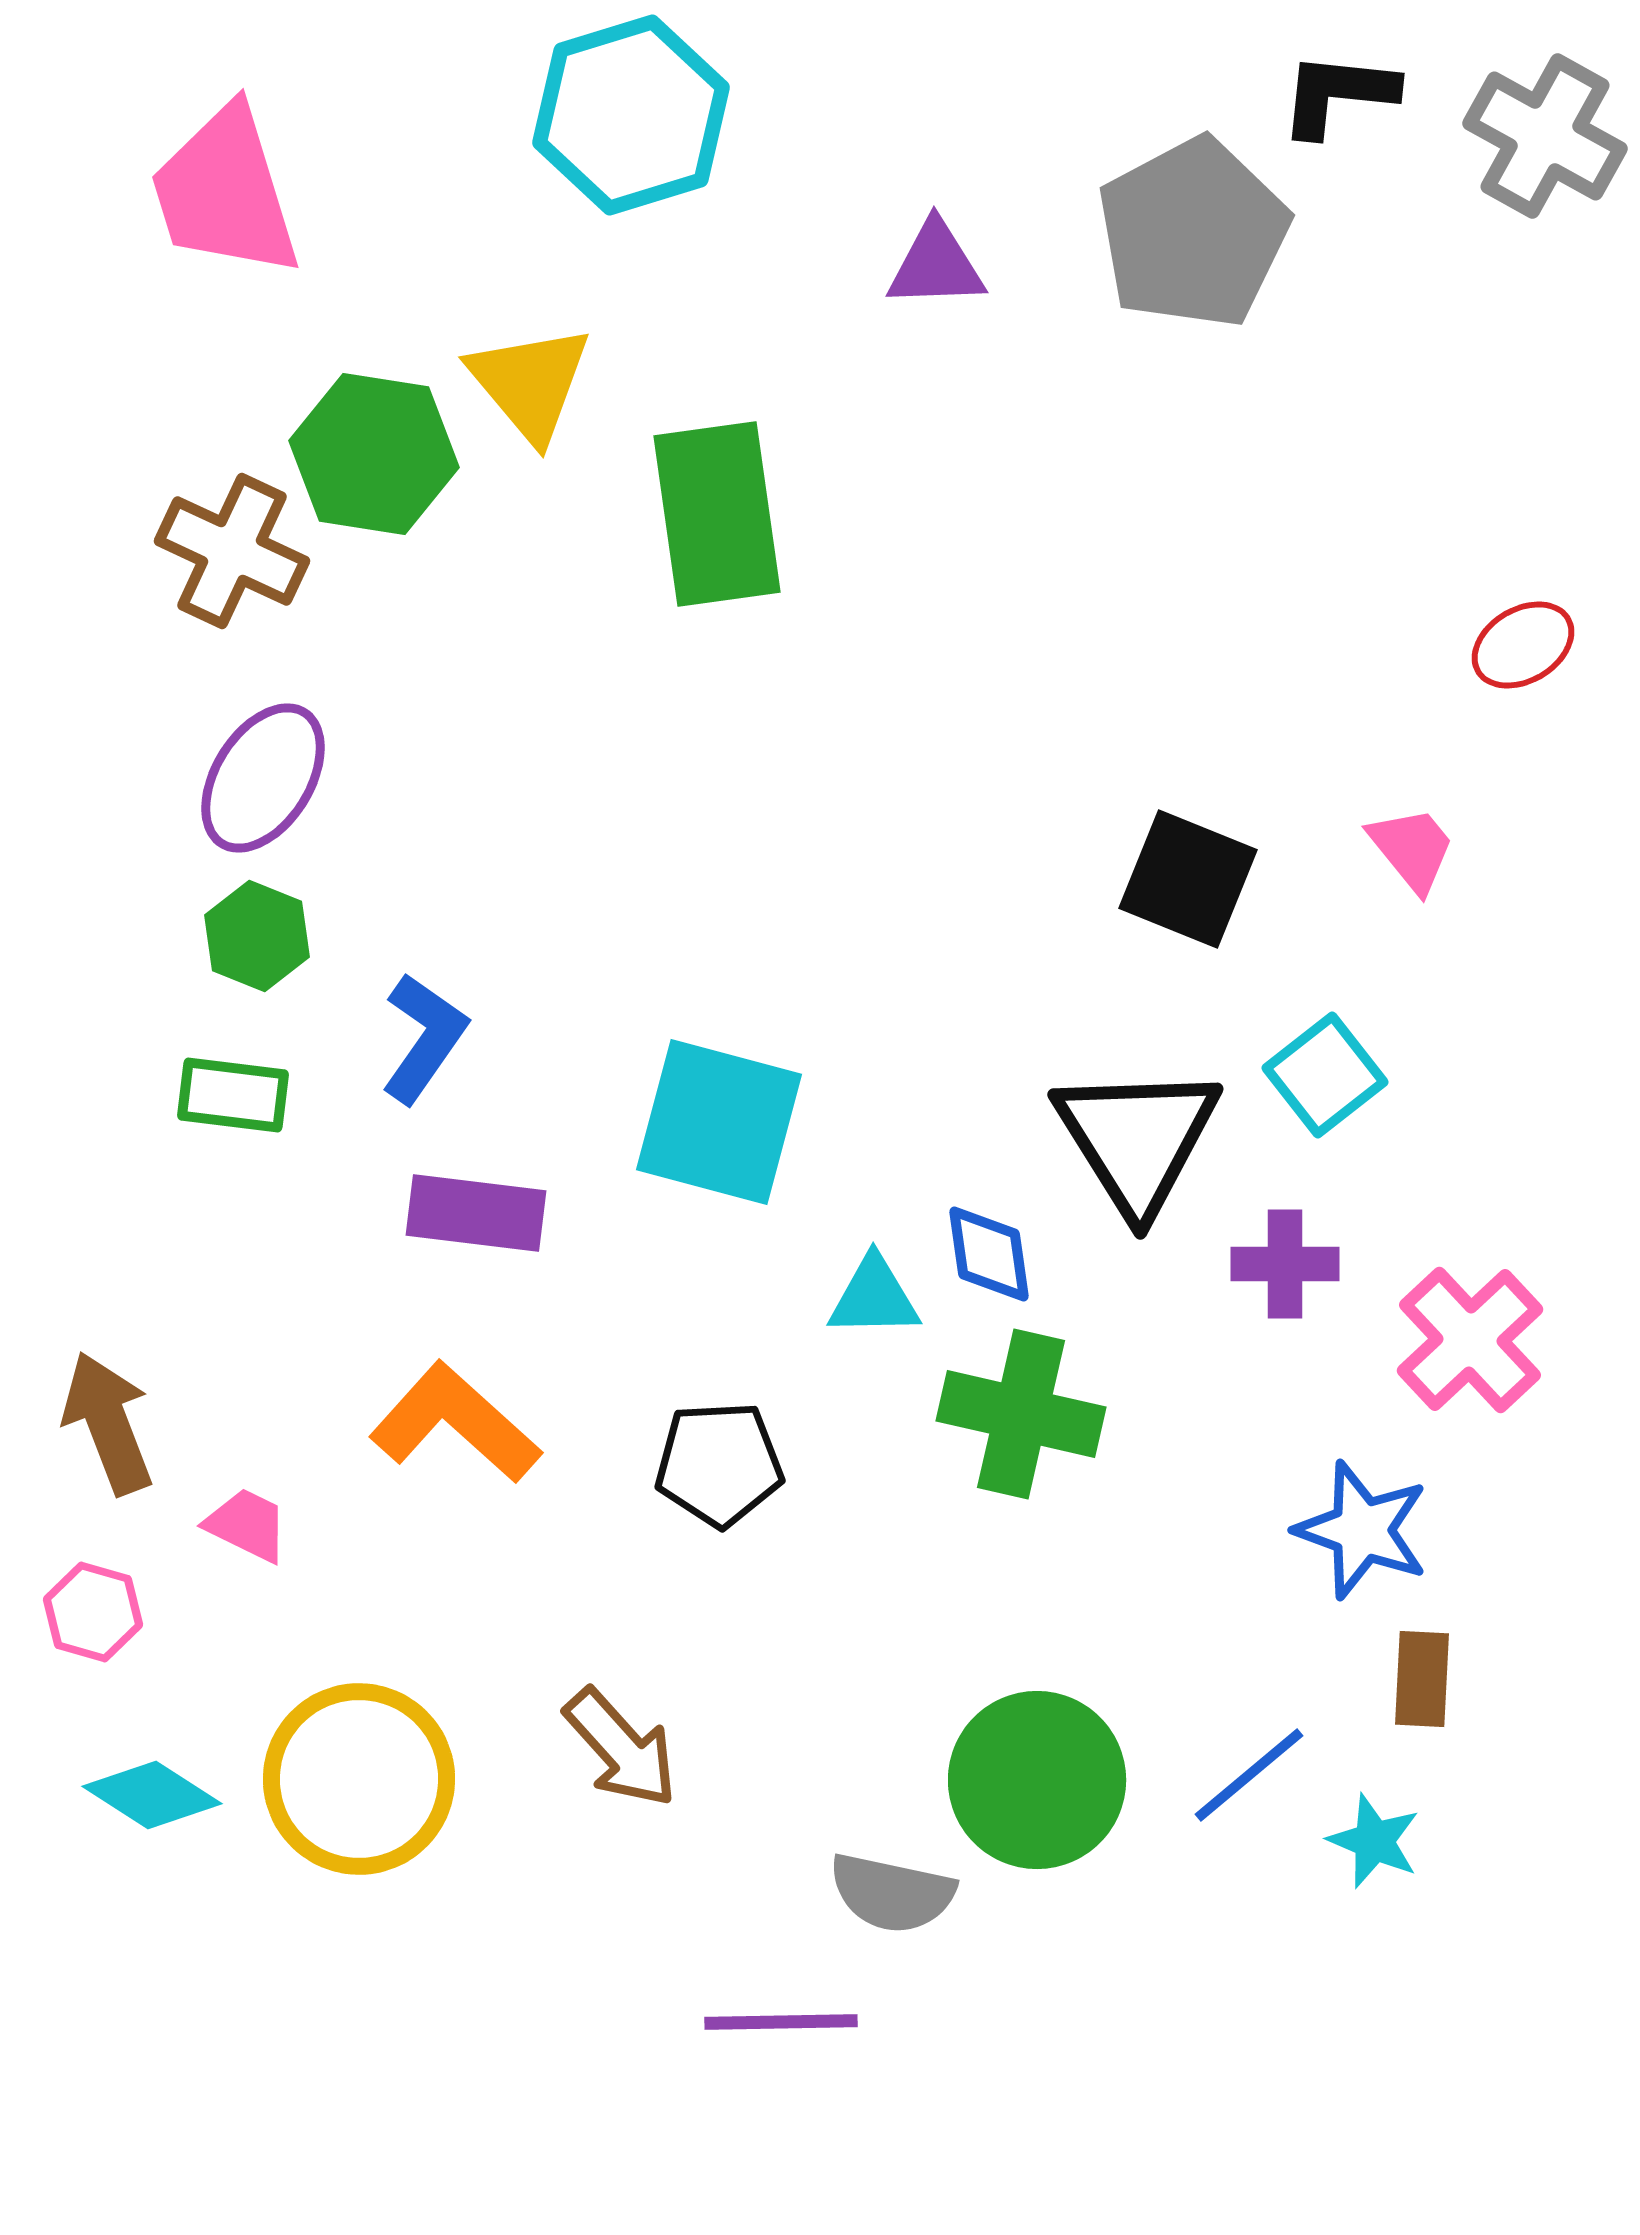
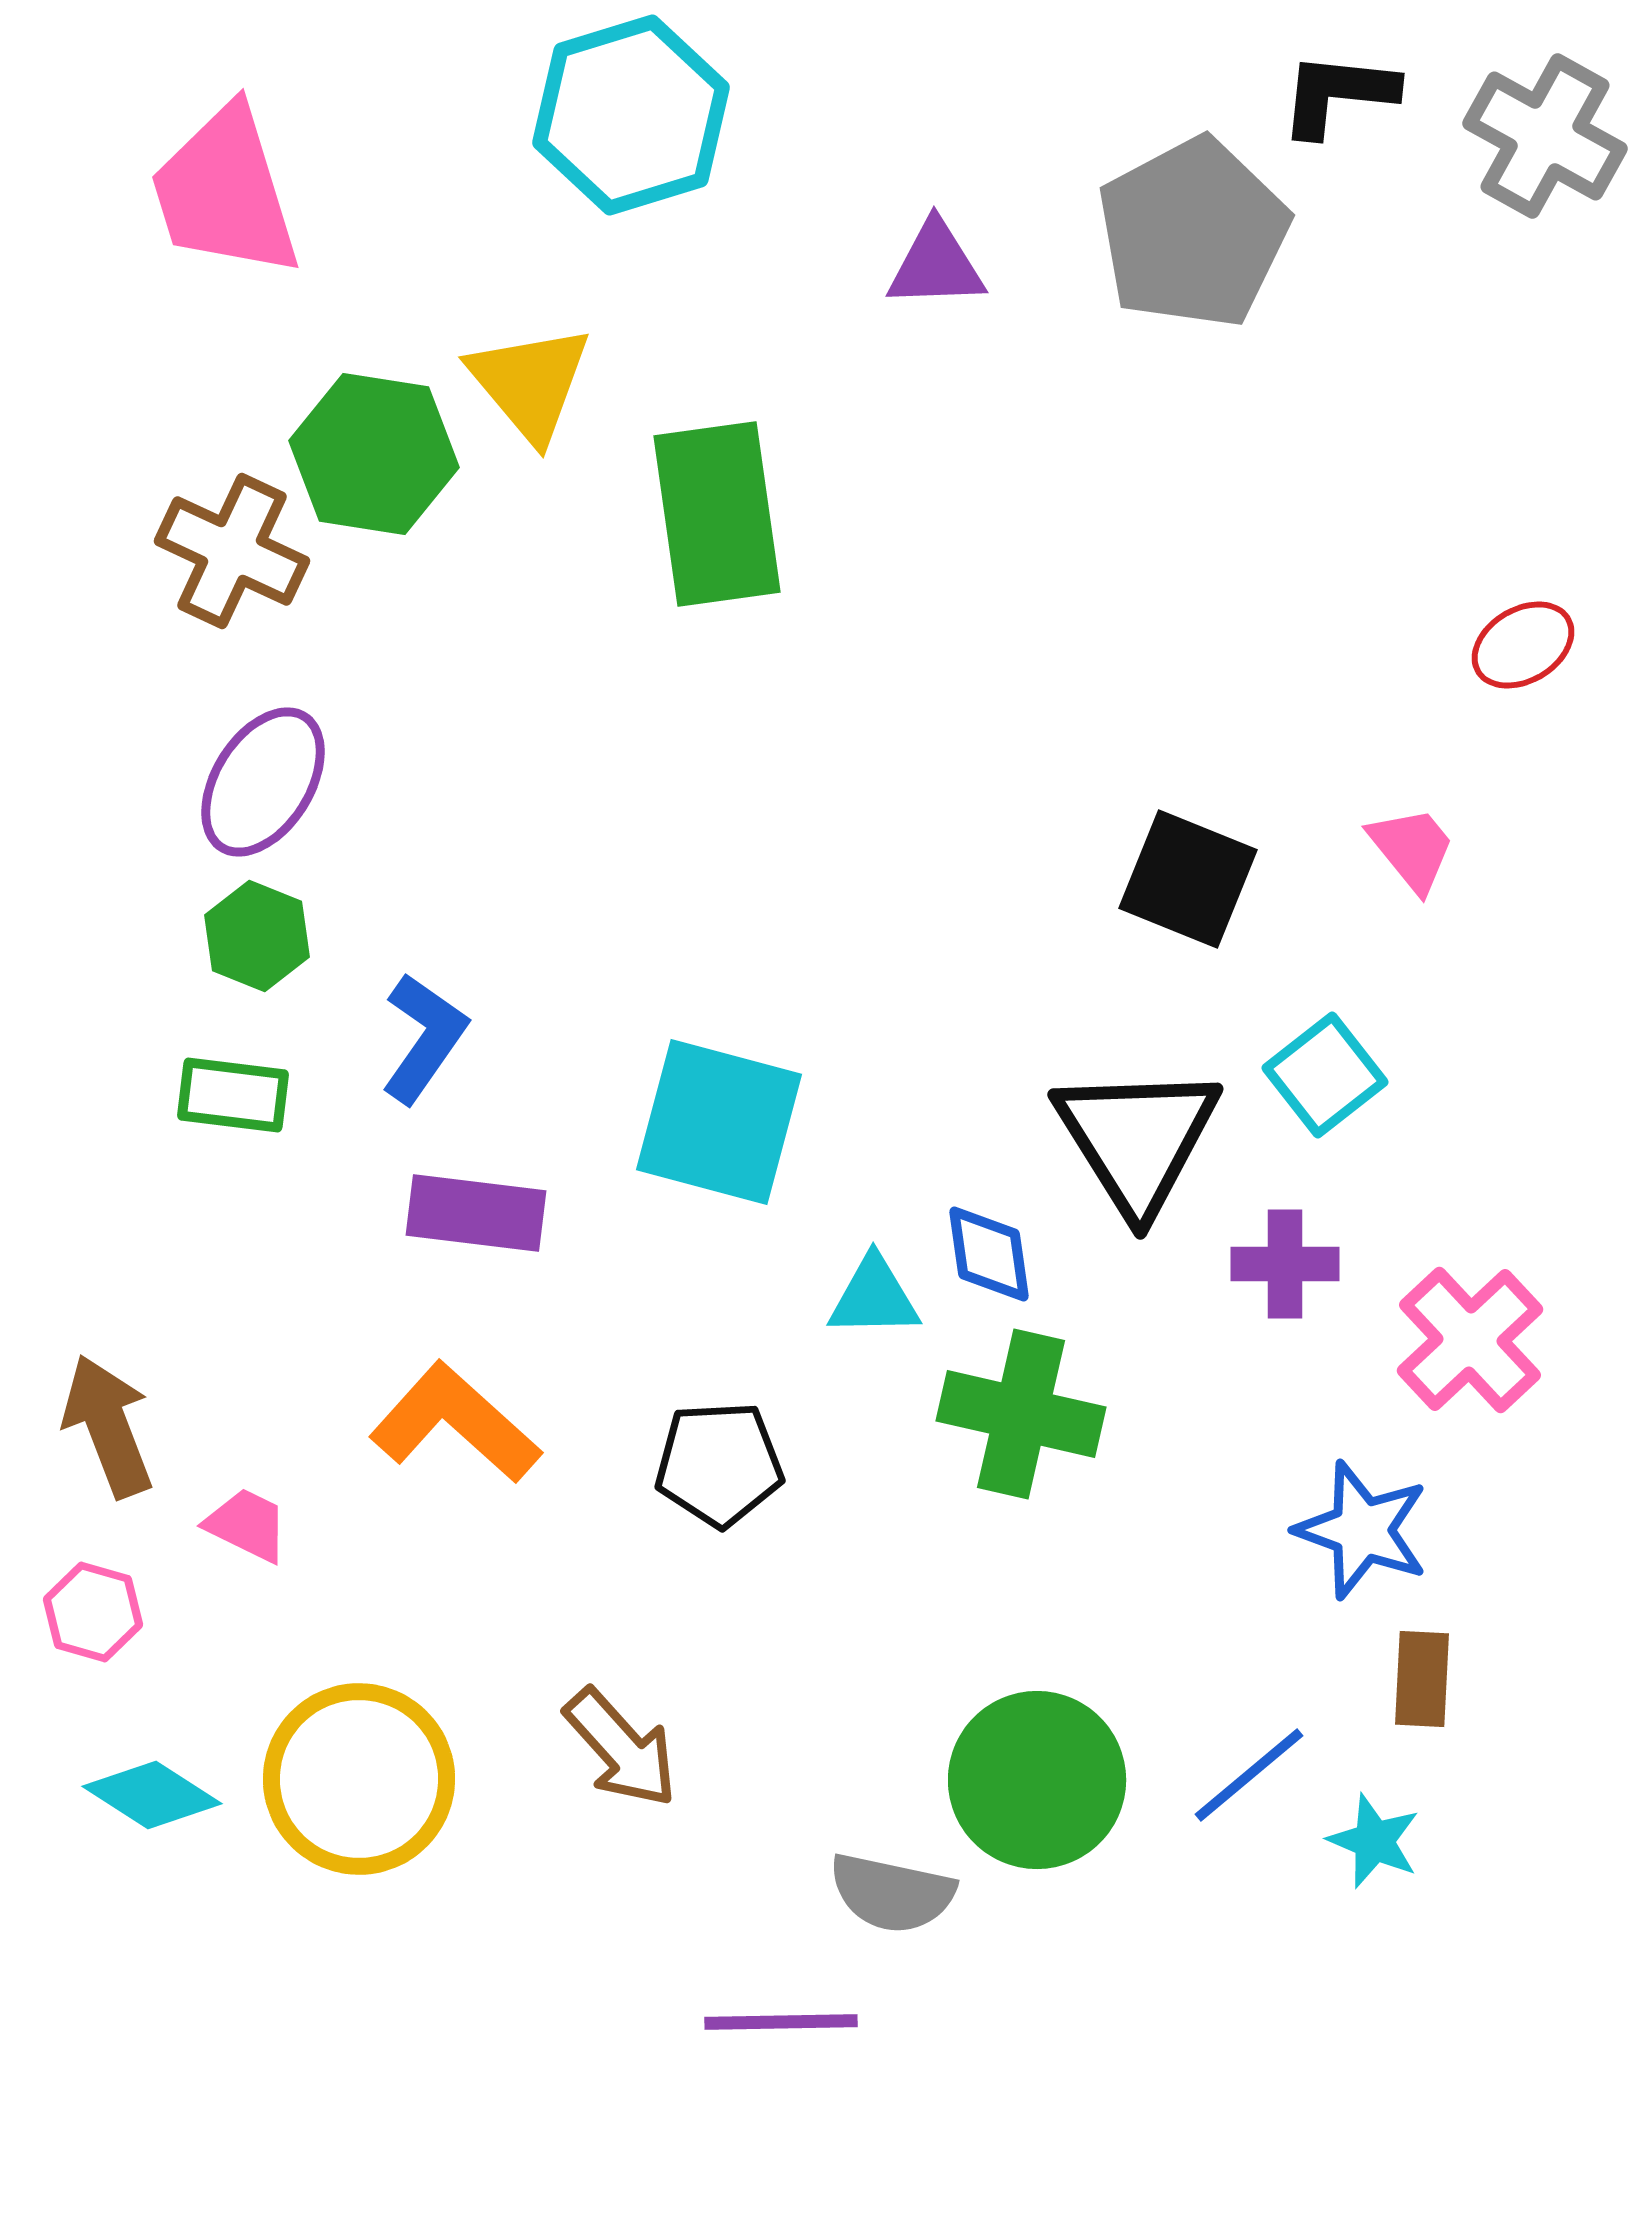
purple ellipse at (263, 778): moved 4 px down
brown arrow at (108, 1423): moved 3 px down
